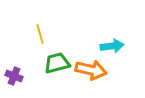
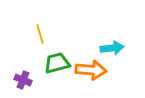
cyan arrow: moved 2 px down
orange arrow: rotated 8 degrees counterclockwise
purple cross: moved 9 px right, 4 px down
